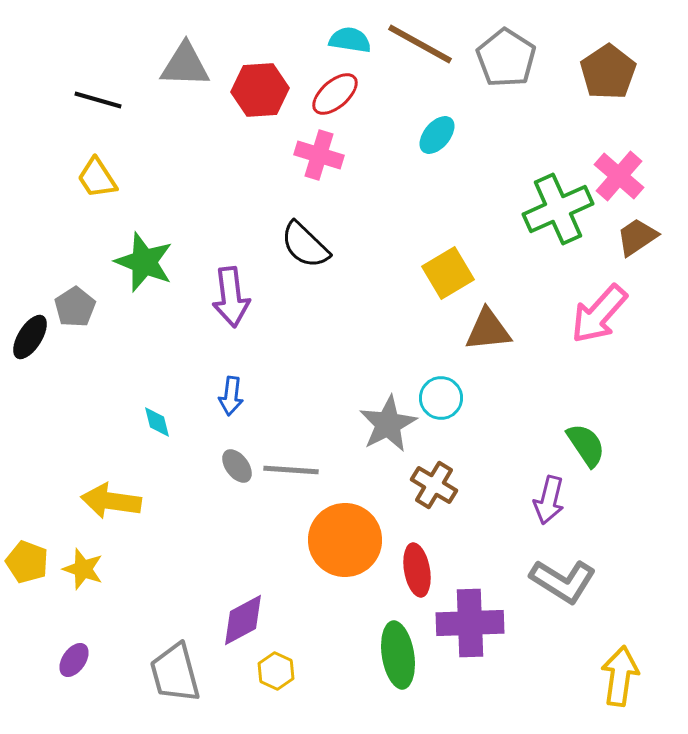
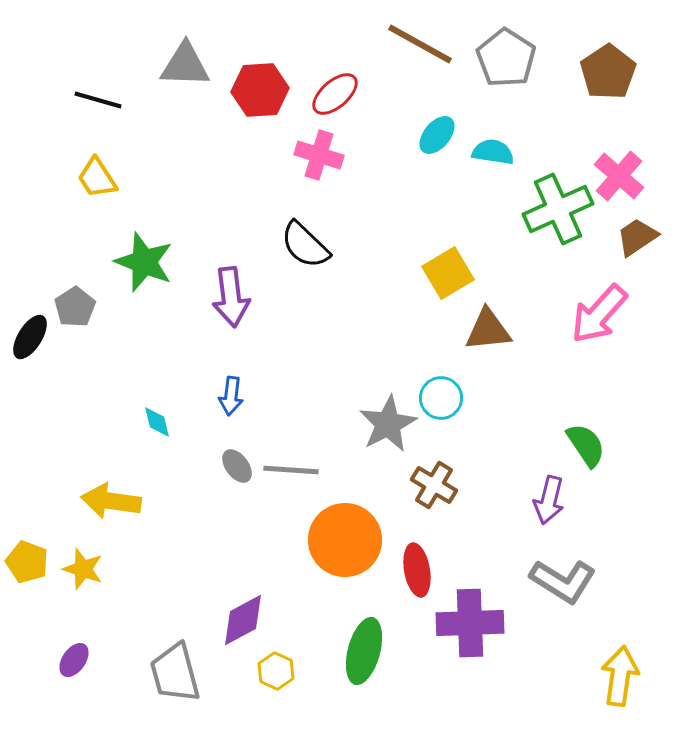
cyan semicircle at (350, 40): moved 143 px right, 112 px down
green ellipse at (398, 655): moved 34 px left, 4 px up; rotated 24 degrees clockwise
